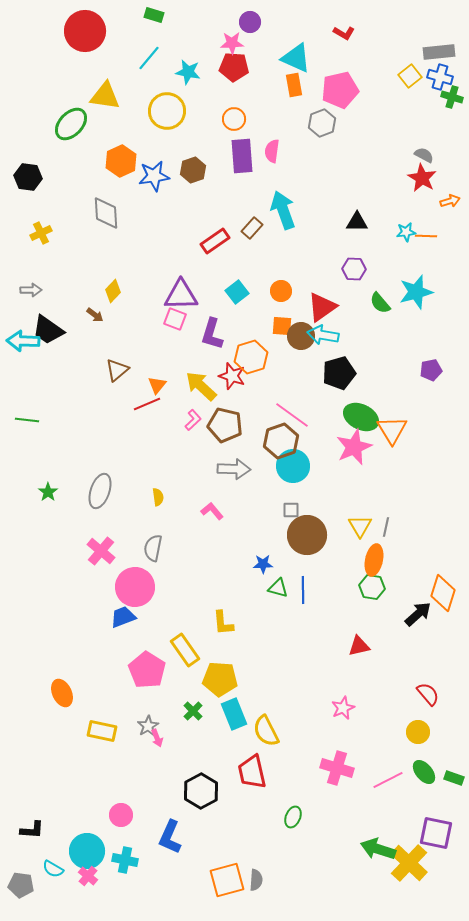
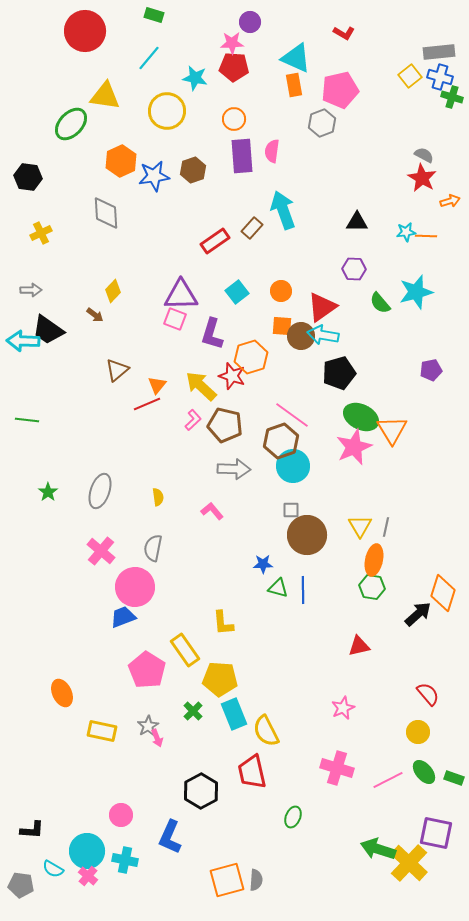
cyan star at (188, 72): moved 7 px right, 6 px down
